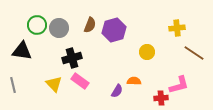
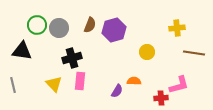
brown line: rotated 25 degrees counterclockwise
pink rectangle: rotated 60 degrees clockwise
